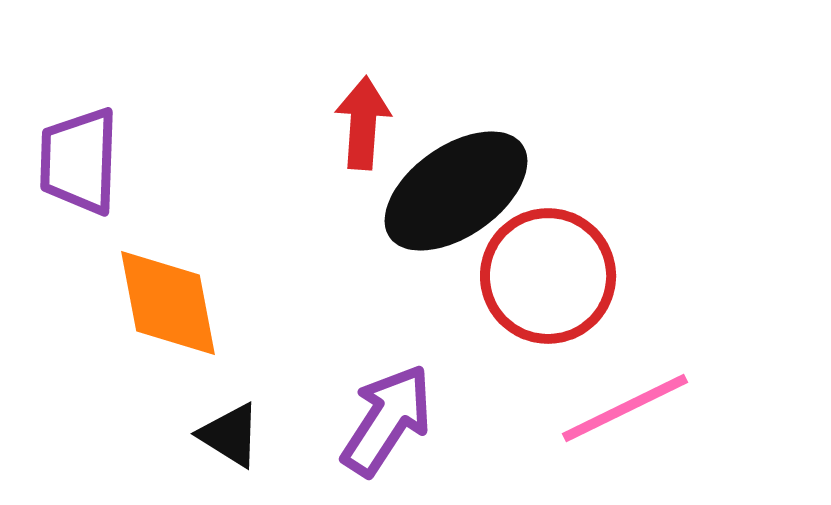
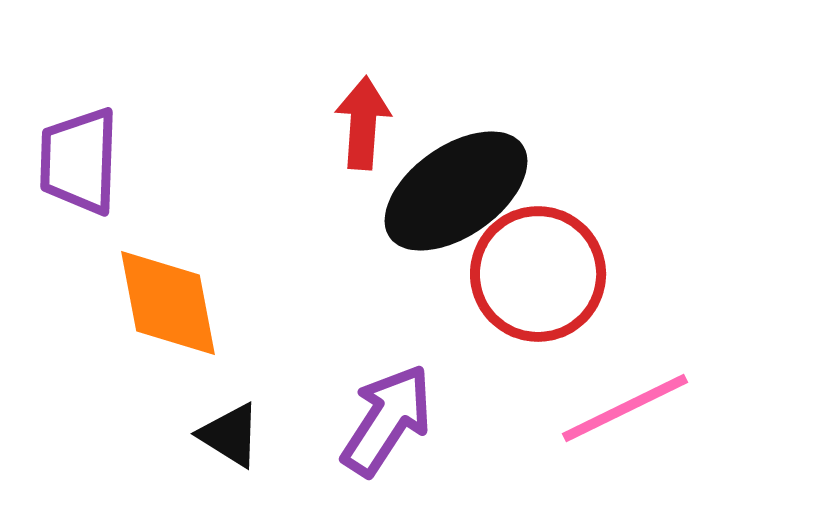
red circle: moved 10 px left, 2 px up
